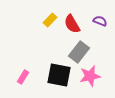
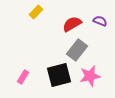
yellow rectangle: moved 14 px left, 8 px up
red semicircle: rotated 90 degrees clockwise
gray rectangle: moved 2 px left, 2 px up
black square: rotated 25 degrees counterclockwise
